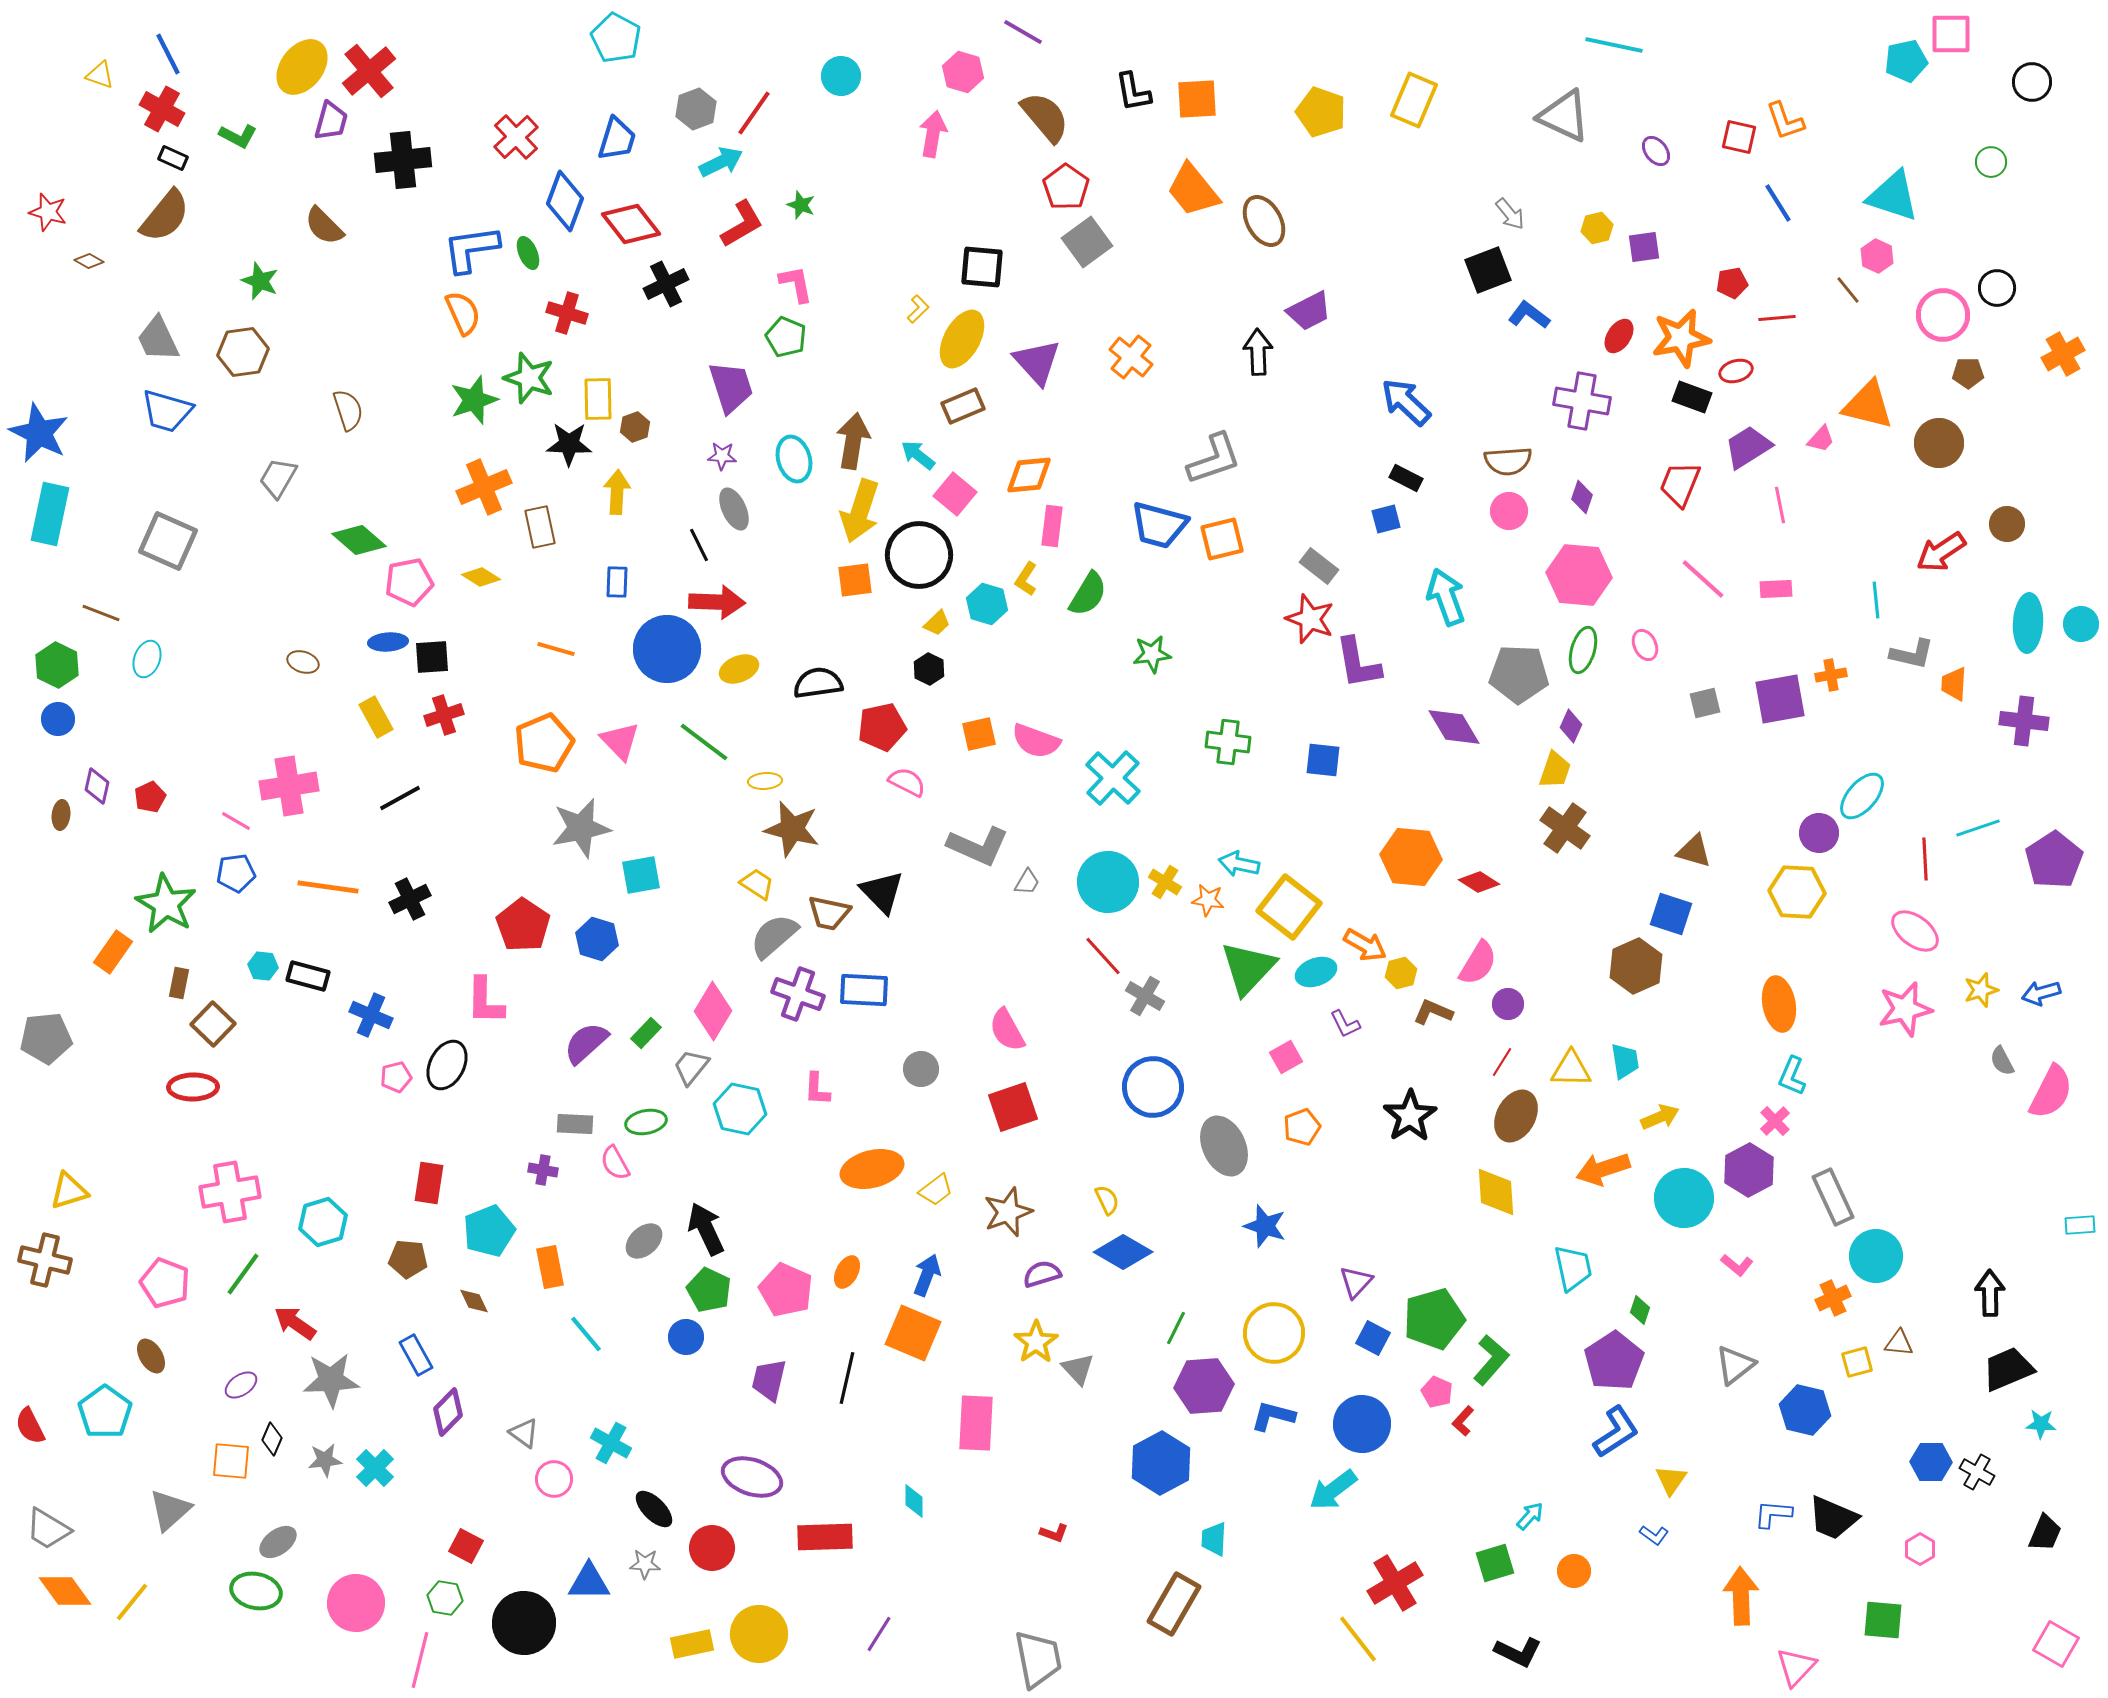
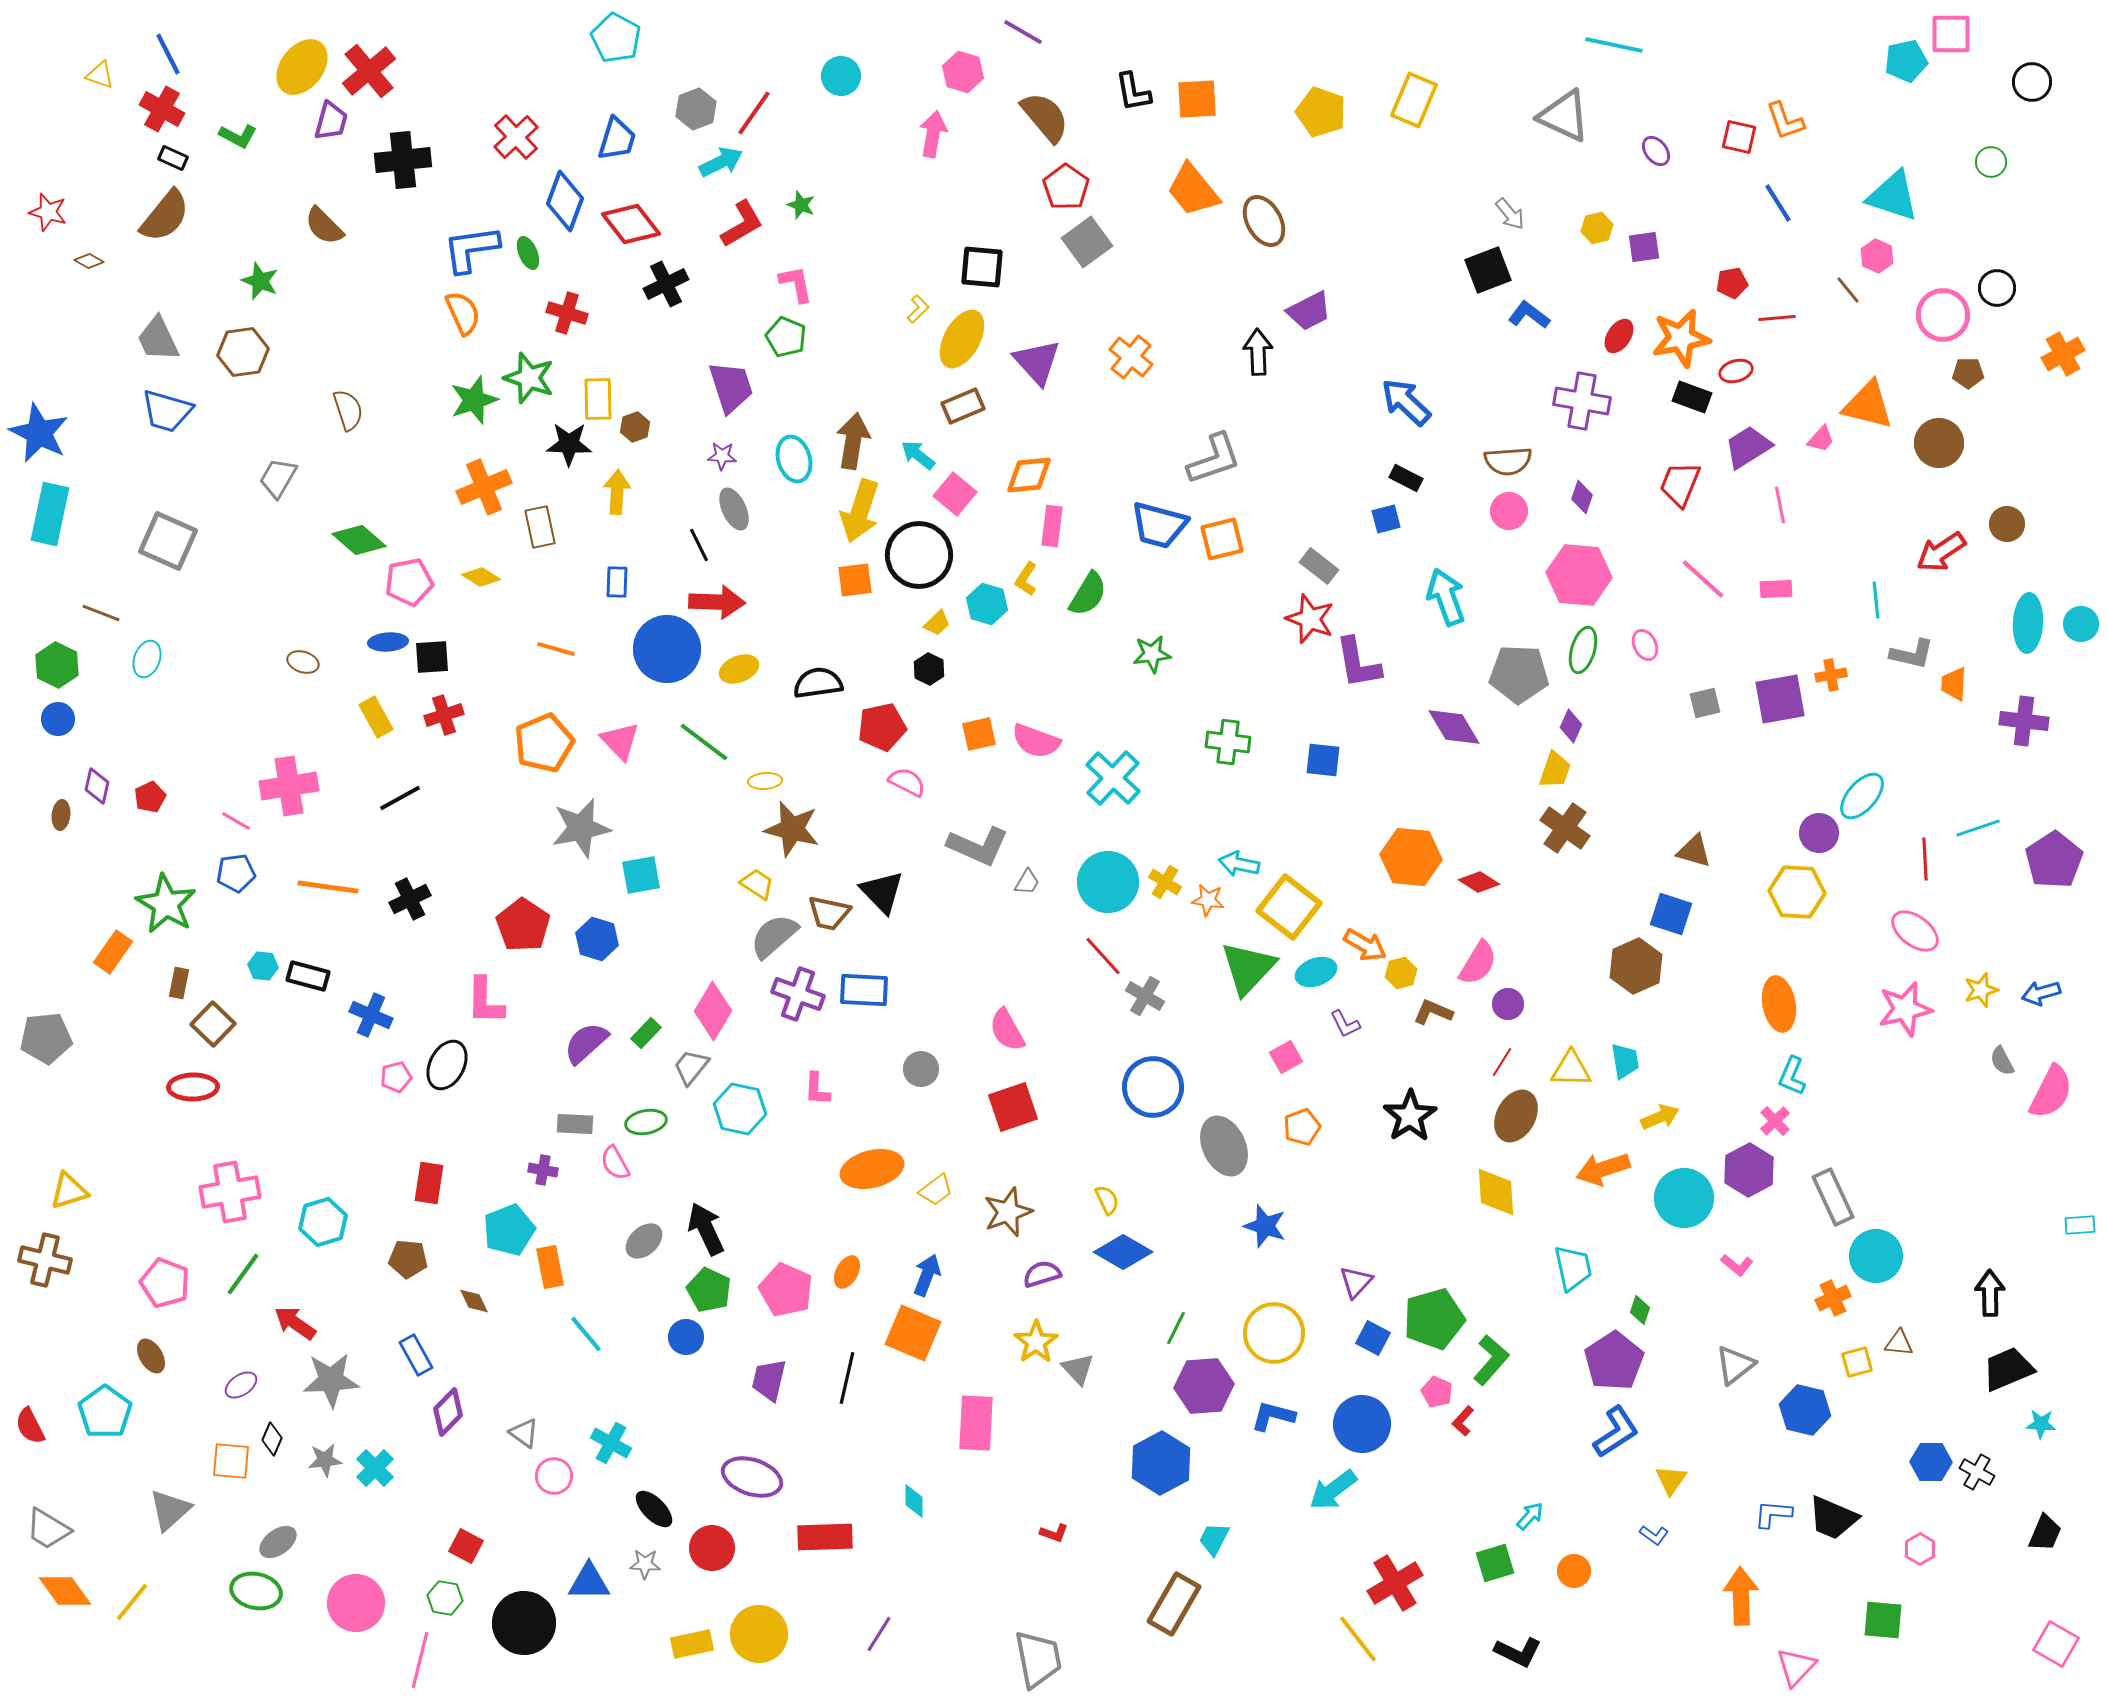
cyan pentagon at (489, 1231): moved 20 px right, 1 px up
pink circle at (554, 1479): moved 3 px up
cyan trapezoid at (1214, 1539): rotated 24 degrees clockwise
